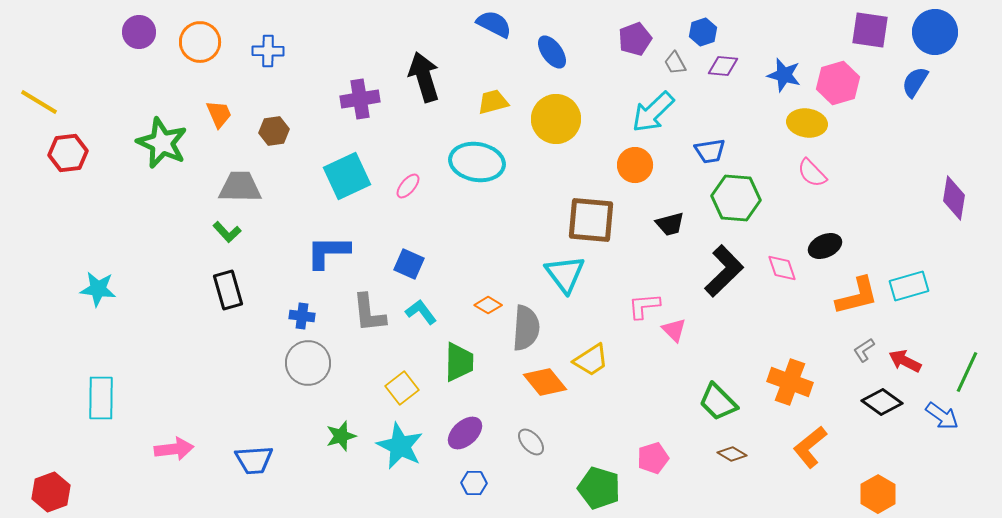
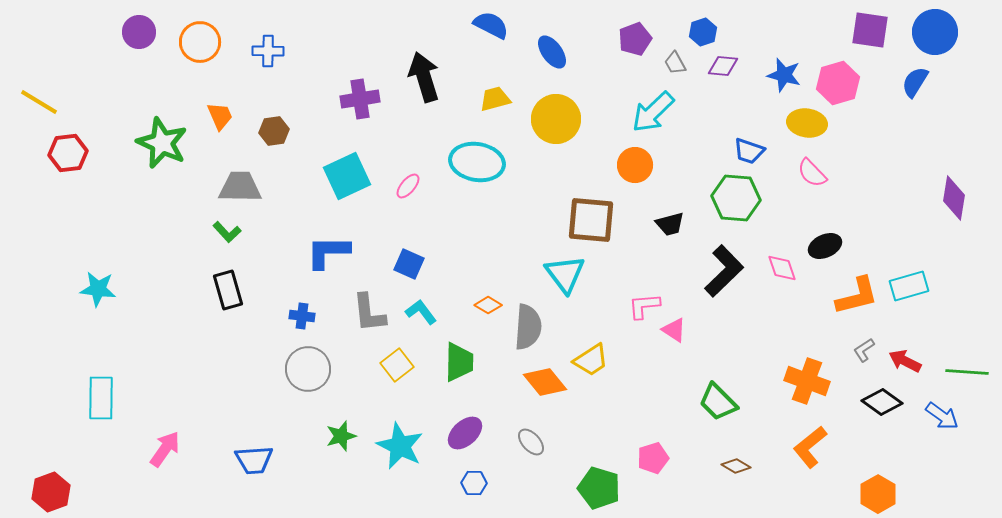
blue semicircle at (494, 24): moved 3 px left, 1 px down
yellow trapezoid at (493, 102): moved 2 px right, 3 px up
orange trapezoid at (219, 114): moved 1 px right, 2 px down
blue trapezoid at (710, 151): moved 39 px right; rotated 28 degrees clockwise
gray semicircle at (526, 328): moved 2 px right, 1 px up
pink triangle at (674, 330): rotated 12 degrees counterclockwise
gray circle at (308, 363): moved 6 px down
green line at (967, 372): rotated 69 degrees clockwise
orange cross at (790, 382): moved 17 px right, 1 px up
yellow square at (402, 388): moved 5 px left, 23 px up
pink arrow at (174, 449): moved 9 px left; rotated 48 degrees counterclockwise
brown diamond at (732, 454): moved 4 px right, 12 px down
